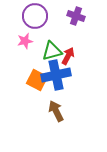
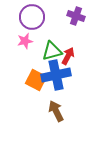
purple circle: moved 3 px left, 1 px down
orange square: moved 1 px left
